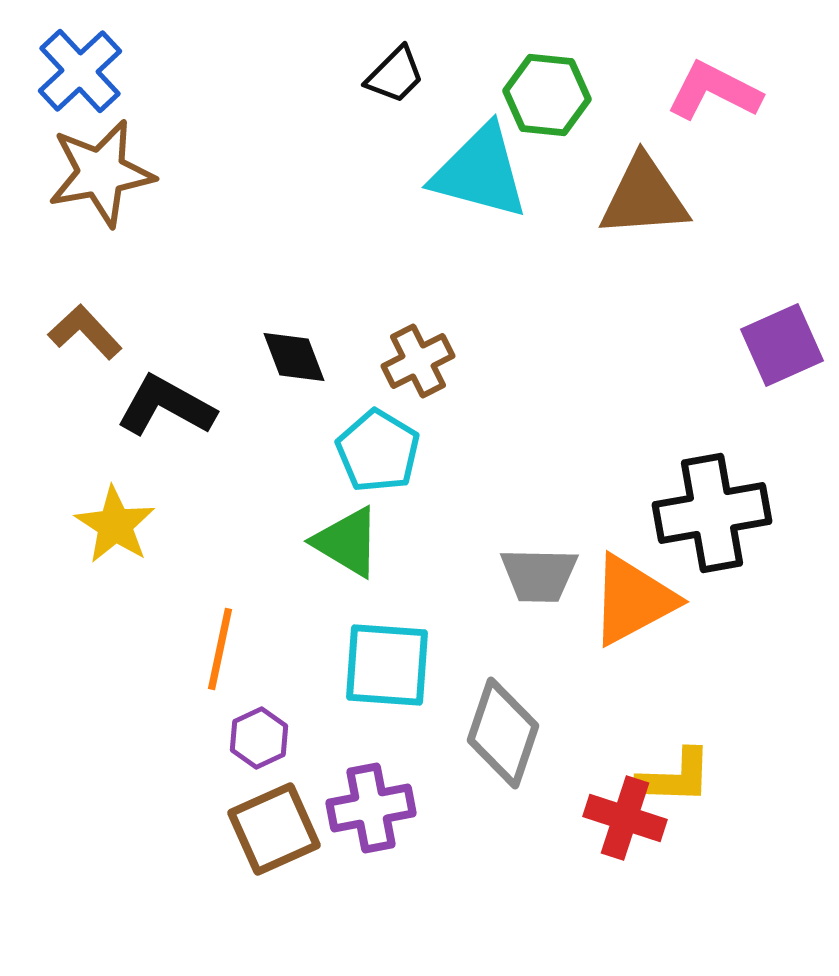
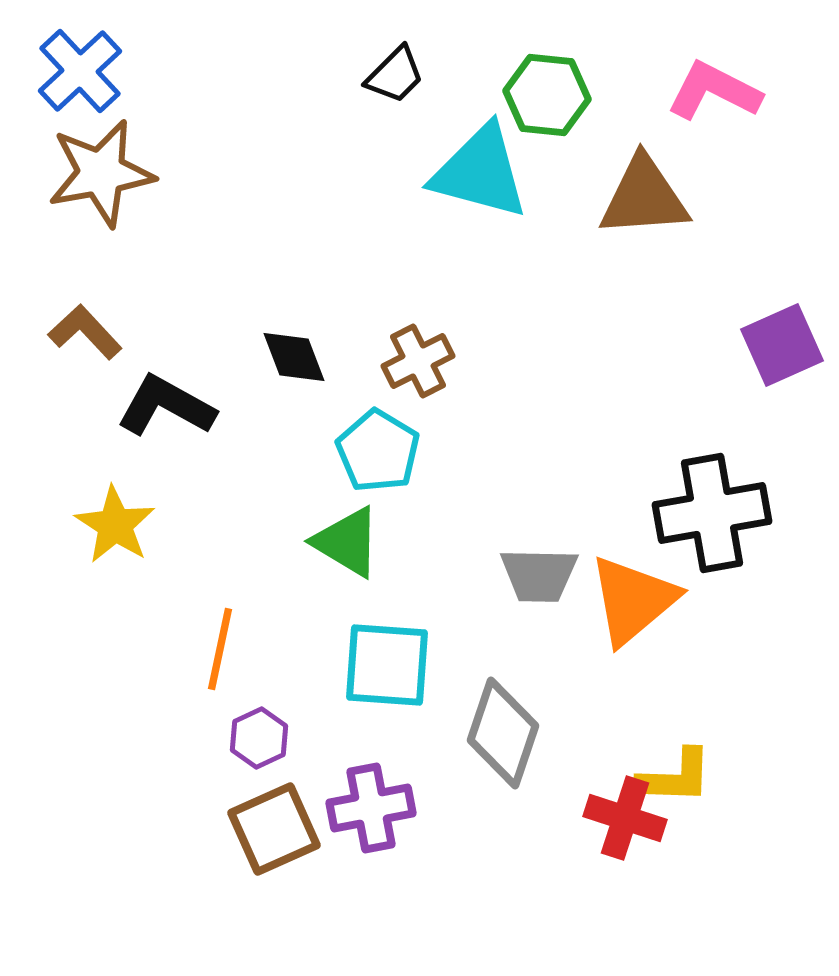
orange triangle: rotated 12 degrees counterclockwise
